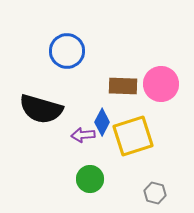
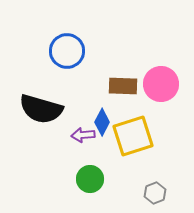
gray hexagon: rotated 25 degrees clockwise
